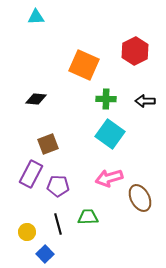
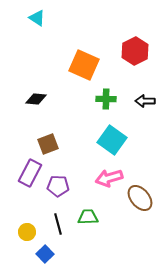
cyan triangle: moved 1 px right, 1 px down; rotated 36 degrees clockwise
cyan square: moved 2 px right, 6 px down
purple rectangle: moved 1 px left, 1 px up
brown ellipse: rotated 12 degrees counterclockwise
